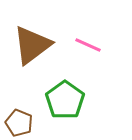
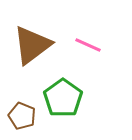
green pentagon: moved 2 px left, 2 px up
brown pentagon: moved 3 px right, 7 px up
